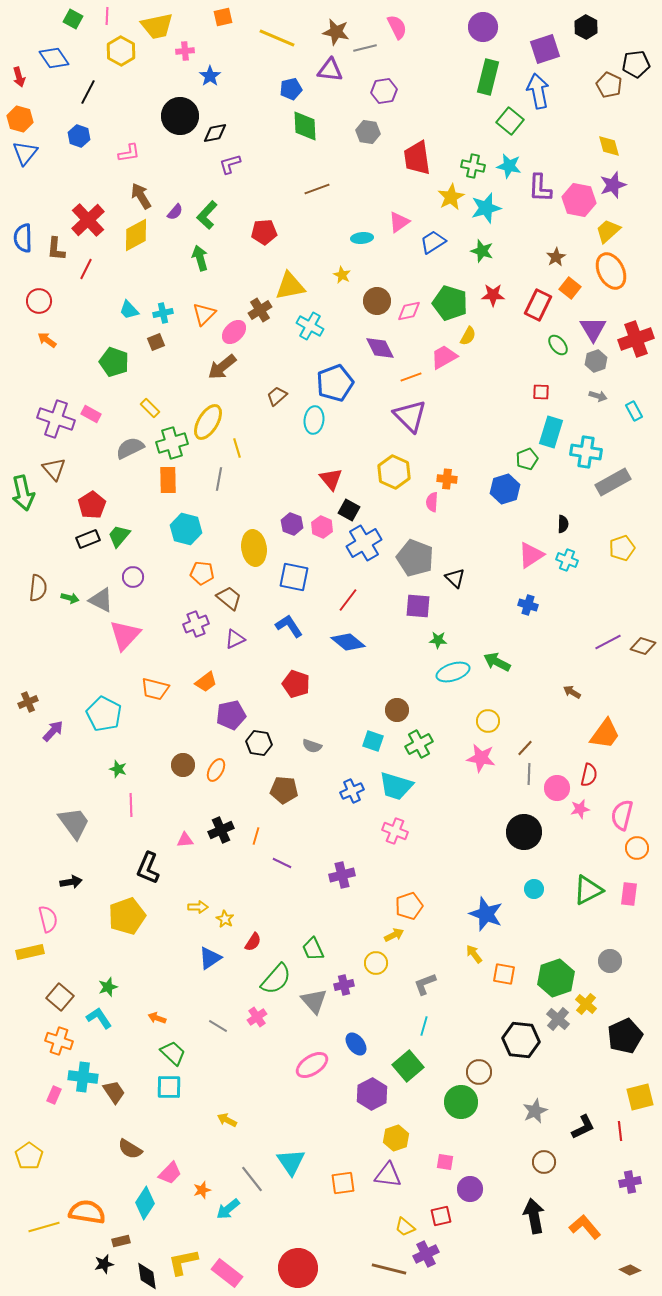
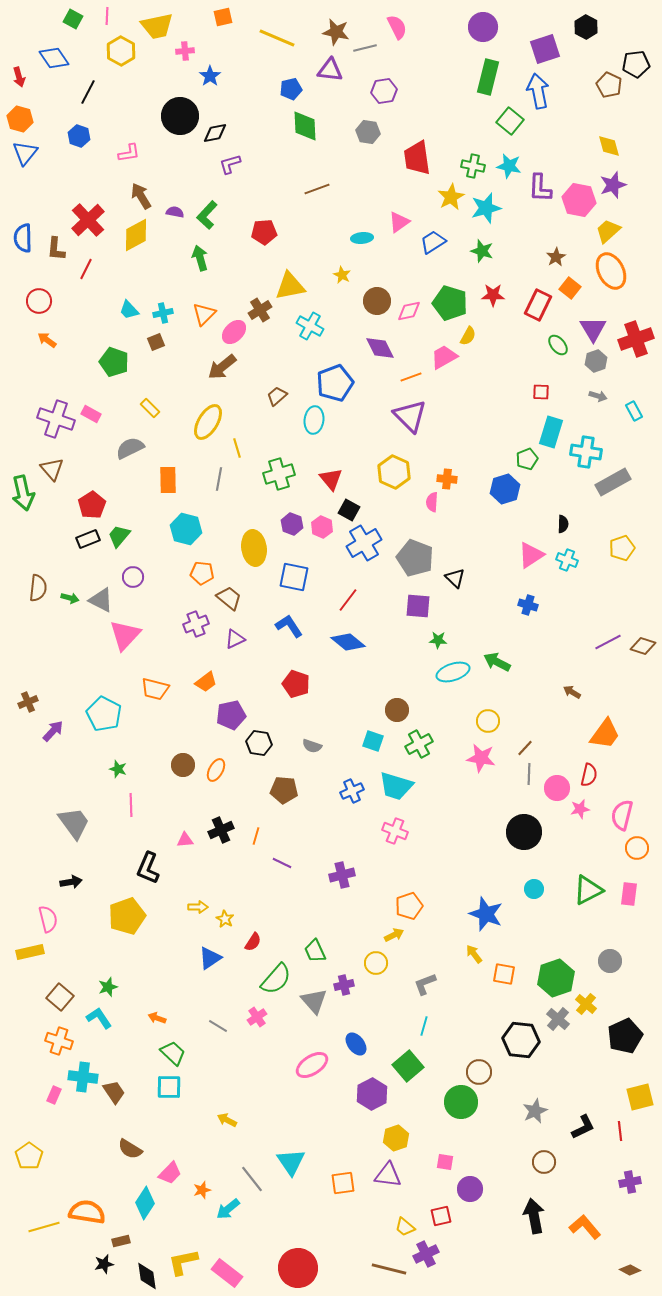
purple semicircle at (175, 212): rotated 120 degrees counterclockwise
green cross at (172, 443): moved 107 px right, 31 px down
brown triangle at (54, 469): moved 2 px left
green trapezoid at (313, 949): moved 2 px right, 2 px down
